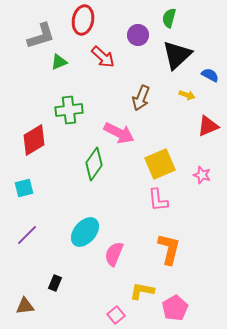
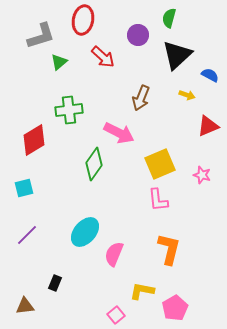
green triangle: rotated 18 degrees counterclockwise
